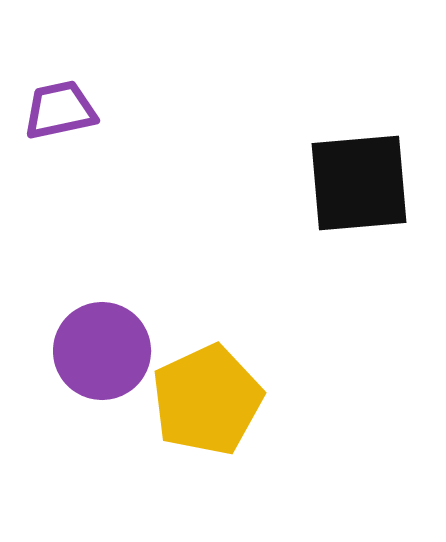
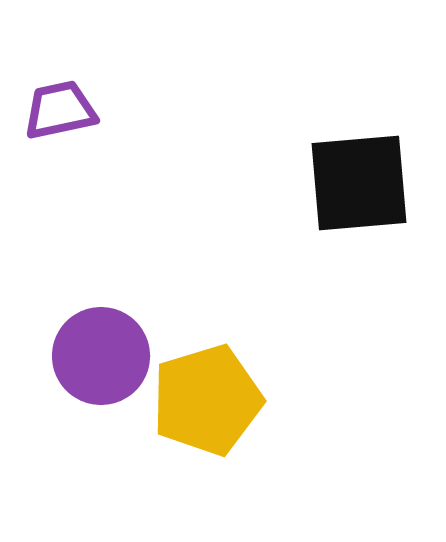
purple circle: moved 1 px left, 5 px down
yellow pentagon: rotated 8 degrees clockwise
